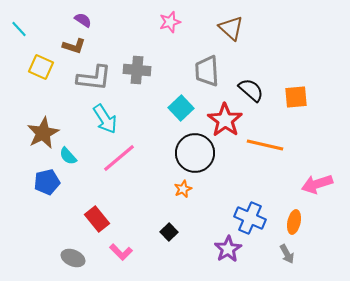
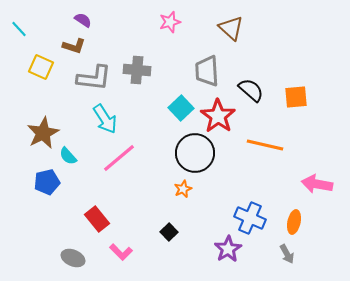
red star: moved 7 px left, 4 px up
pink arrow: rotated 28 degrees clockwise
